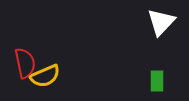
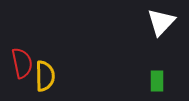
red semicircle: moved 3 px left
yellow semicircle: rotated 68 degrees counterclockwise
